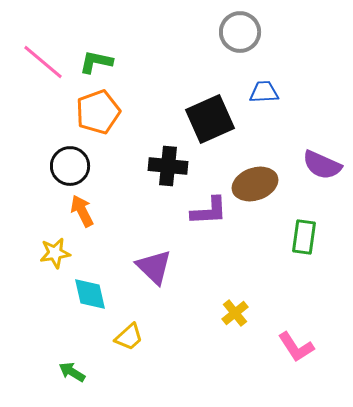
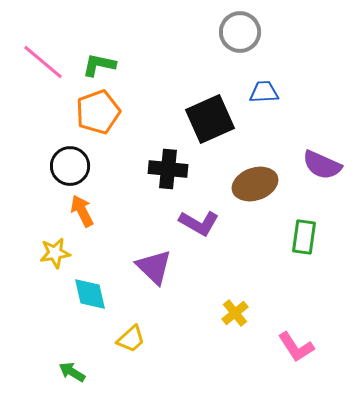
green L-shape: moved 3 px right, 3 px down
black cross: moved 3 px down
purple L-shape: moved 10 px left, 12 px down; rotated 33 degrees clockwise
yellow trapezoid: moved 2 px right, 2 px down
